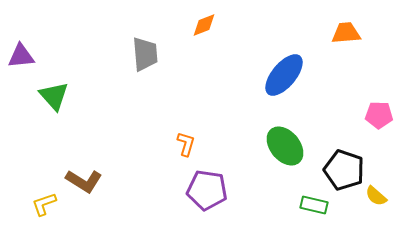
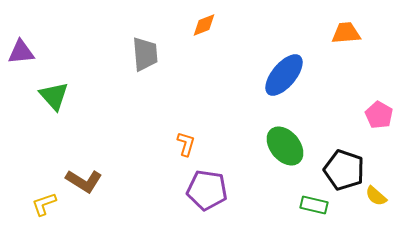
purple triangle: moved 4 px up
pink pentagon: rotated 28 degrees clockwise
